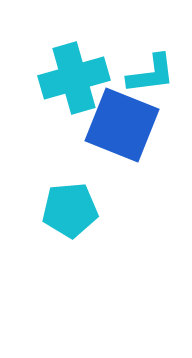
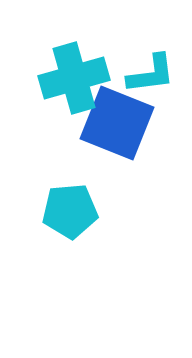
blue square: moved 5 px left, 2 px up
cyan pentagon: moved 1 px down
